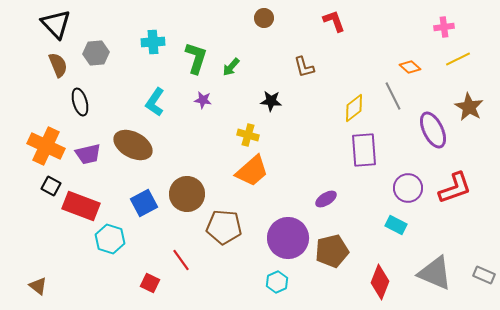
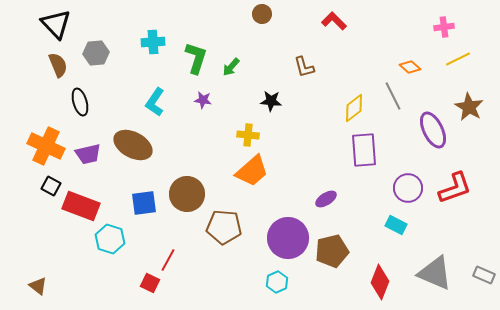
brown circle at (264, 18): moved 2 px left, 4 px up
red L-shape at (334, 21): rotated 25 degrees counterclockwise
yellow cross at (248, 135): rotated 10 degrees counterclockwise
blue square at (144, 203): rotated 20 degrees clockwise
red line at (181, 260): moved 13 px left; rotated 65 degrees clockwise
